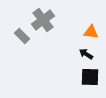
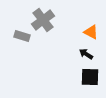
orange triangle: rotated 21 degrees clockwise
gray rectangle: rotated 28 degrees counterclockwise
